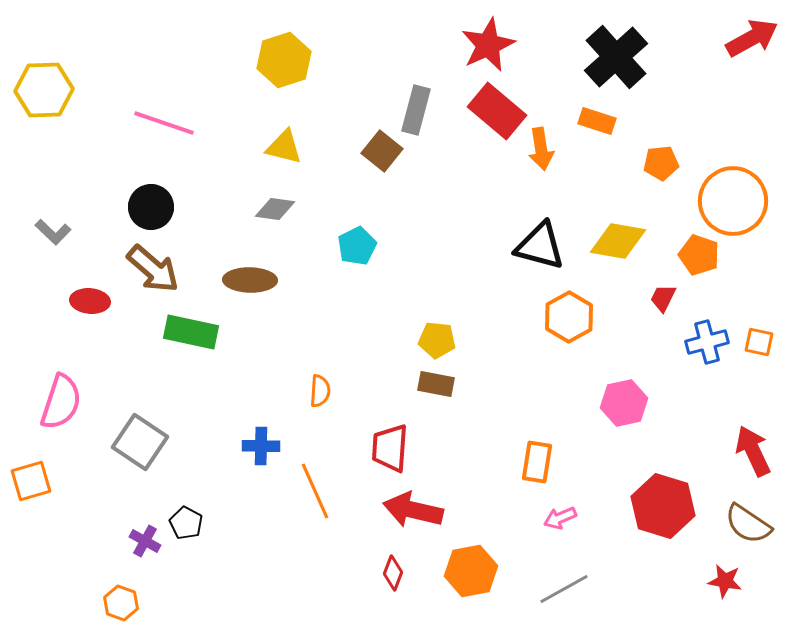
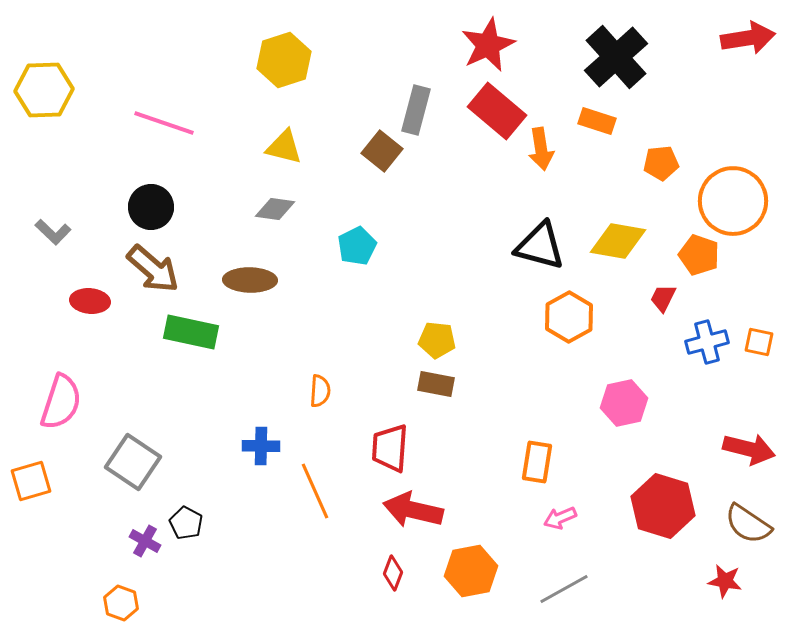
red arrow at (752, 38): moved 4 px left; rotated 20 degrees clockwise
gray square at (140, 442): moved 7 px left, 20 px down
red arrow at (753, 451): moved 4 px left, 2 px up; rotated 129 degrees clockwise
